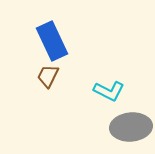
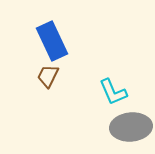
cyan L-shape: moved 4 px right, 1 px down; rotated 40 degrees clockwise
